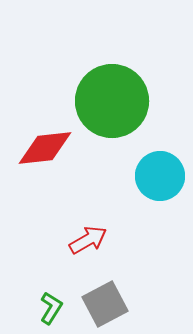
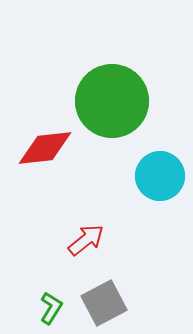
red arrow: moved 2 px left; rotated 9 degrees counterclockwise
gray square: moved 1 px left, 1 px up
